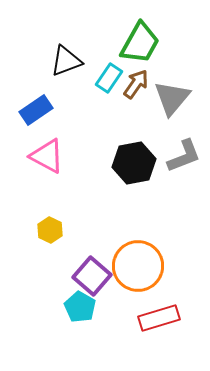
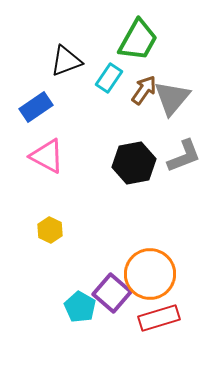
green trapezoid: moved 2 px left, 3 px up
brown arrow: moved 8 px right, 6 px down
blue rectangle: moved 3 px up
orange circle: moved 12 px right, 8 px down
purple square: moved 20 px right, 17 px down
